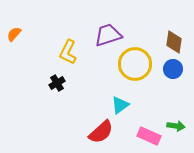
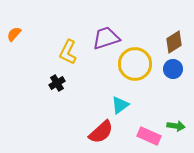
purple trapezoid: moved 2 px left, 3 px down
brown diamond: rotated 50 degrees clockwise
